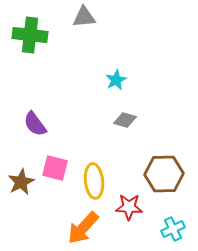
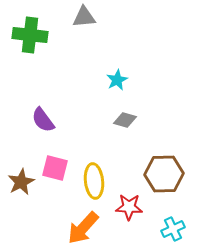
cyan star: moved 1 px right
purple semicircle: moved 8 px right, 4 px up
